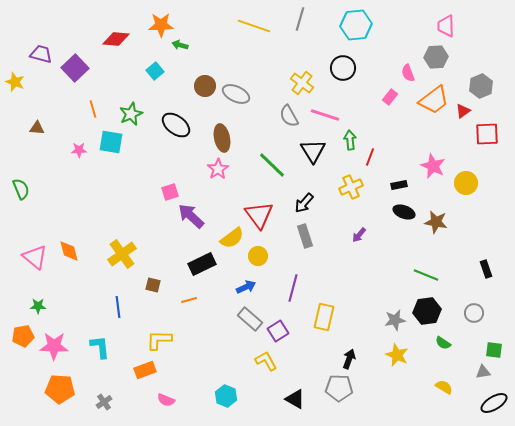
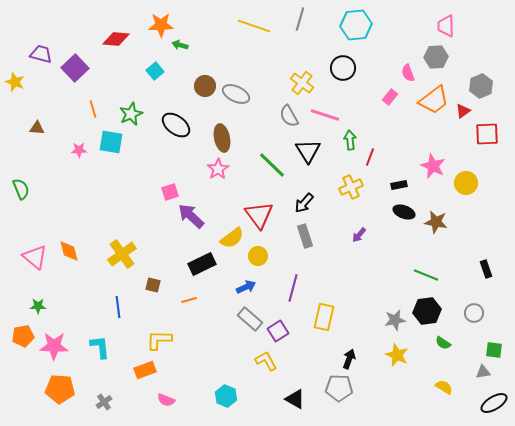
black triangle at (313, 151): moved 5 px left
